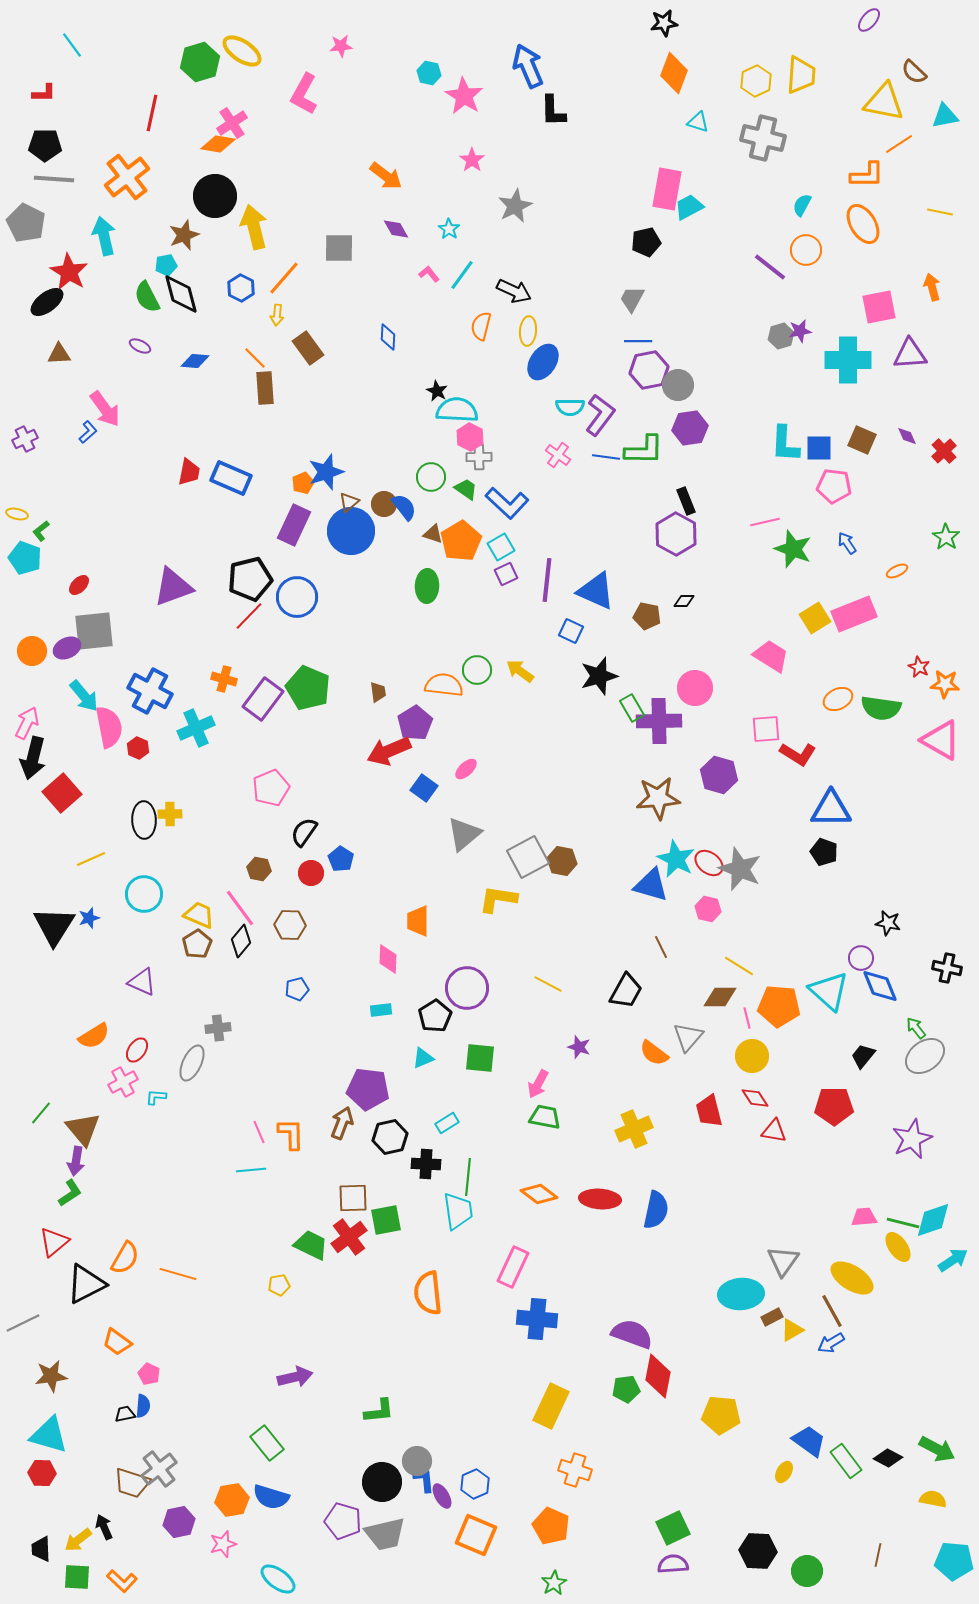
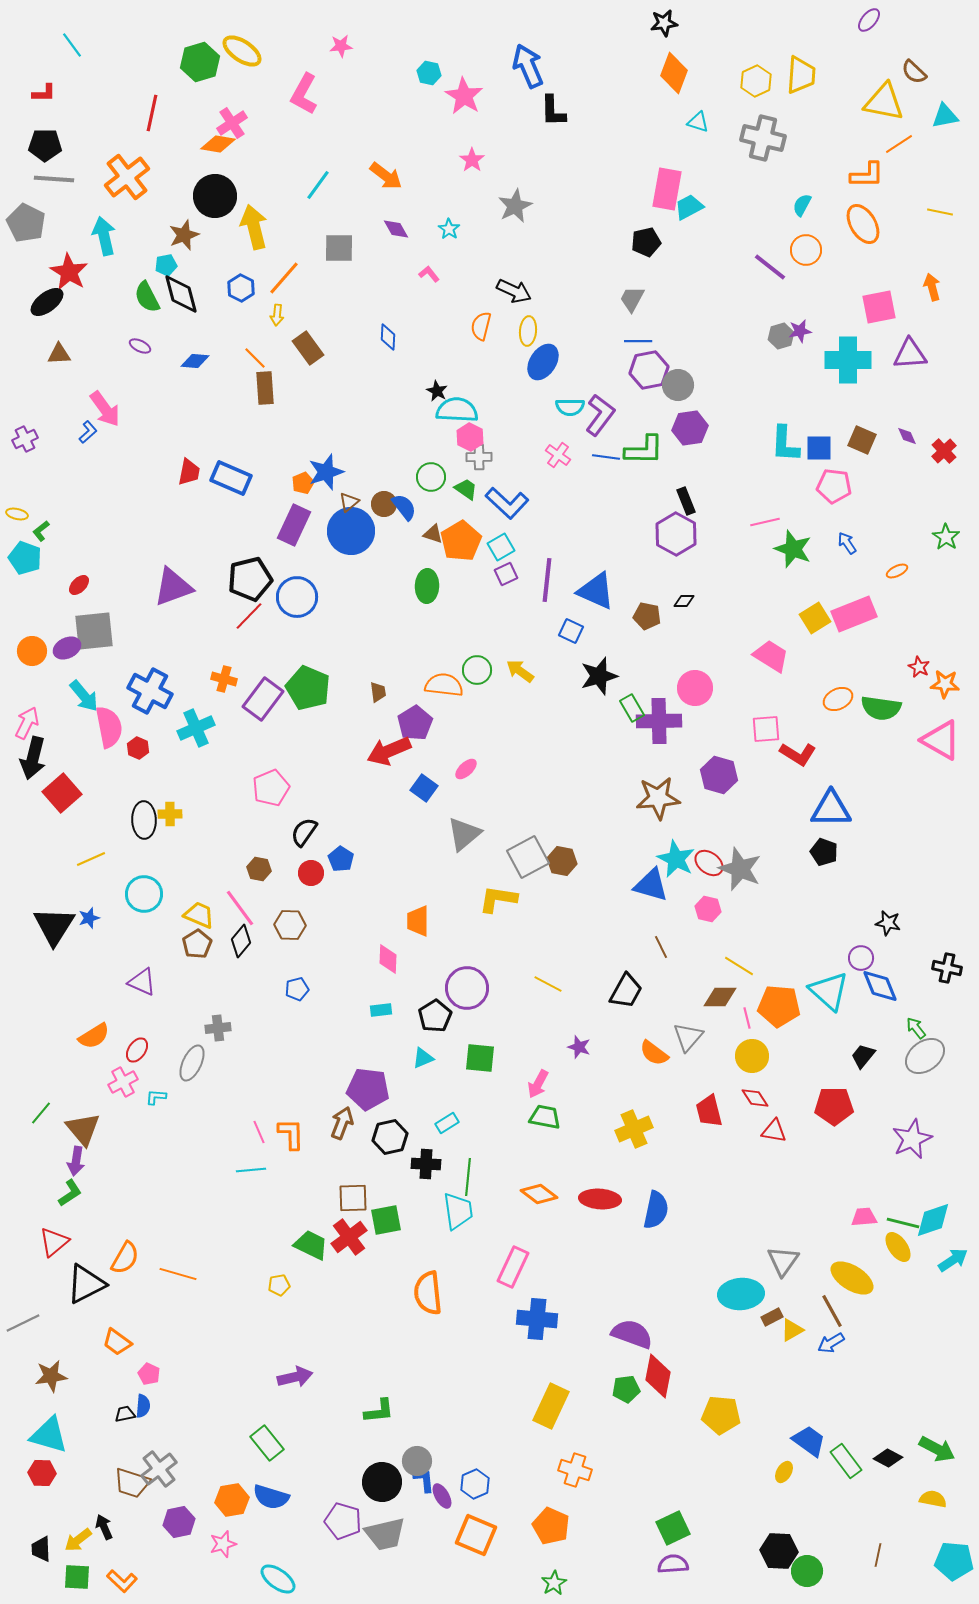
cyan line at (462, 275): moved 144 px left, 90 px up
black hexagon at (758, 1551): moved 21 px right
